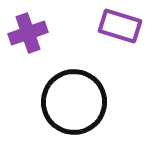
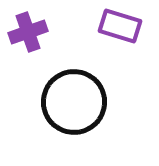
purple cross: moved 1 px up
